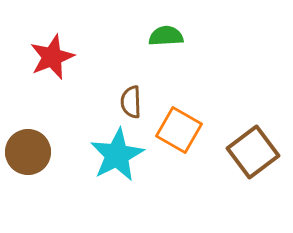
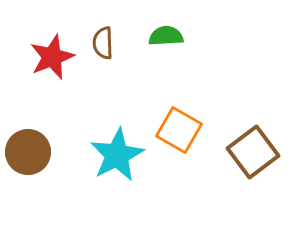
brown semicircle: moved 28 px left, 59 px up
